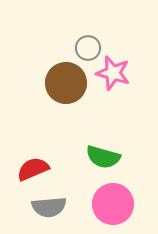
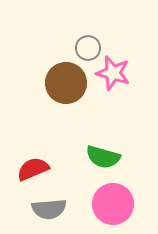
gray semicircle: moved 2 px down
